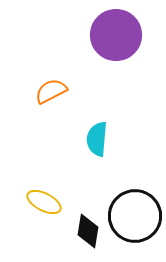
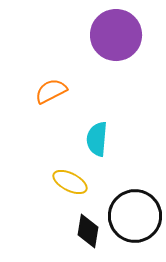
yellow ellipse: moved 26 px right, 20 px up
